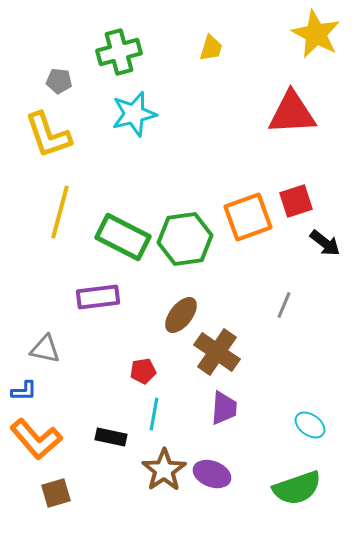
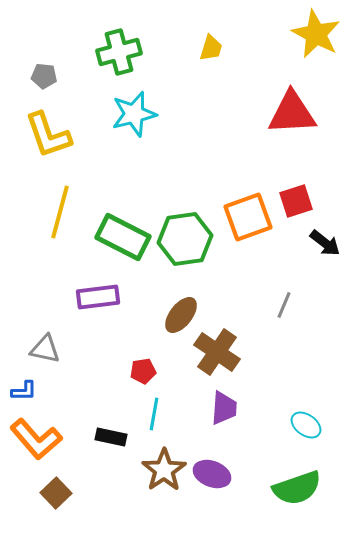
gray pentagon: moved 15 px left, 5 px up
cyan ellipse: moved 4 px left
brown square: rotated 28 degrees counterclockwise
